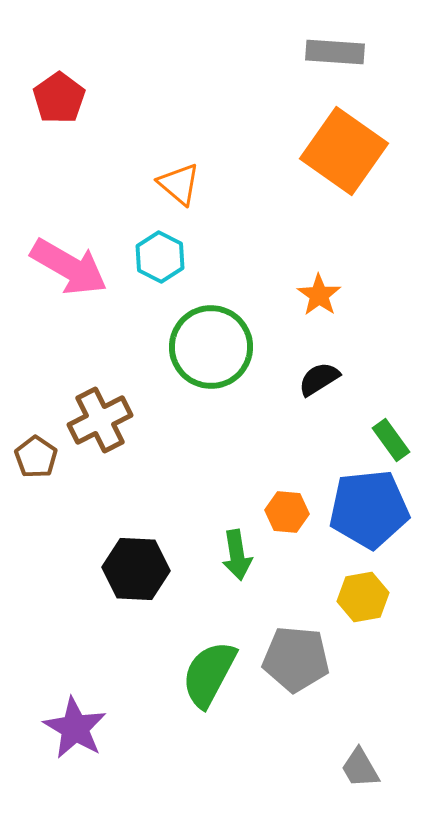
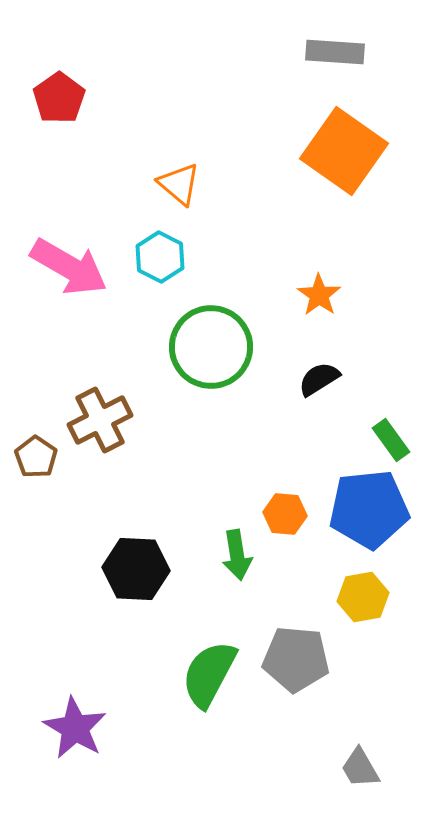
orange hexagon: moved 2 px left, 2 px down
